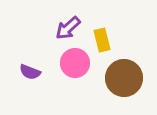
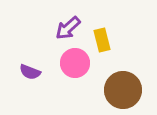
brown circle: moved 1 px left, 12 px down
